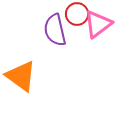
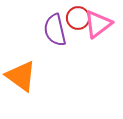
red circle: moved 1 px right, 4 px down
